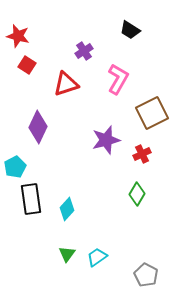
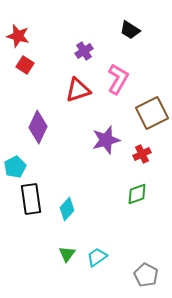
red square: moved 2 px left
red triangle: moved 12 px right, 6 px down
green diamond: rotated 40 degrees clockwise
